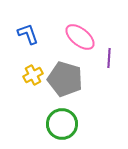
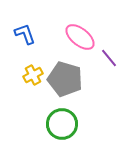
blue L-shape: moved 3 px left
purple line: rotated 42 degrees counterclockwise
